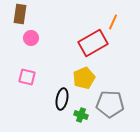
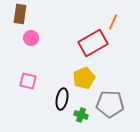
pink square: moved 1 px right, 4 px down
